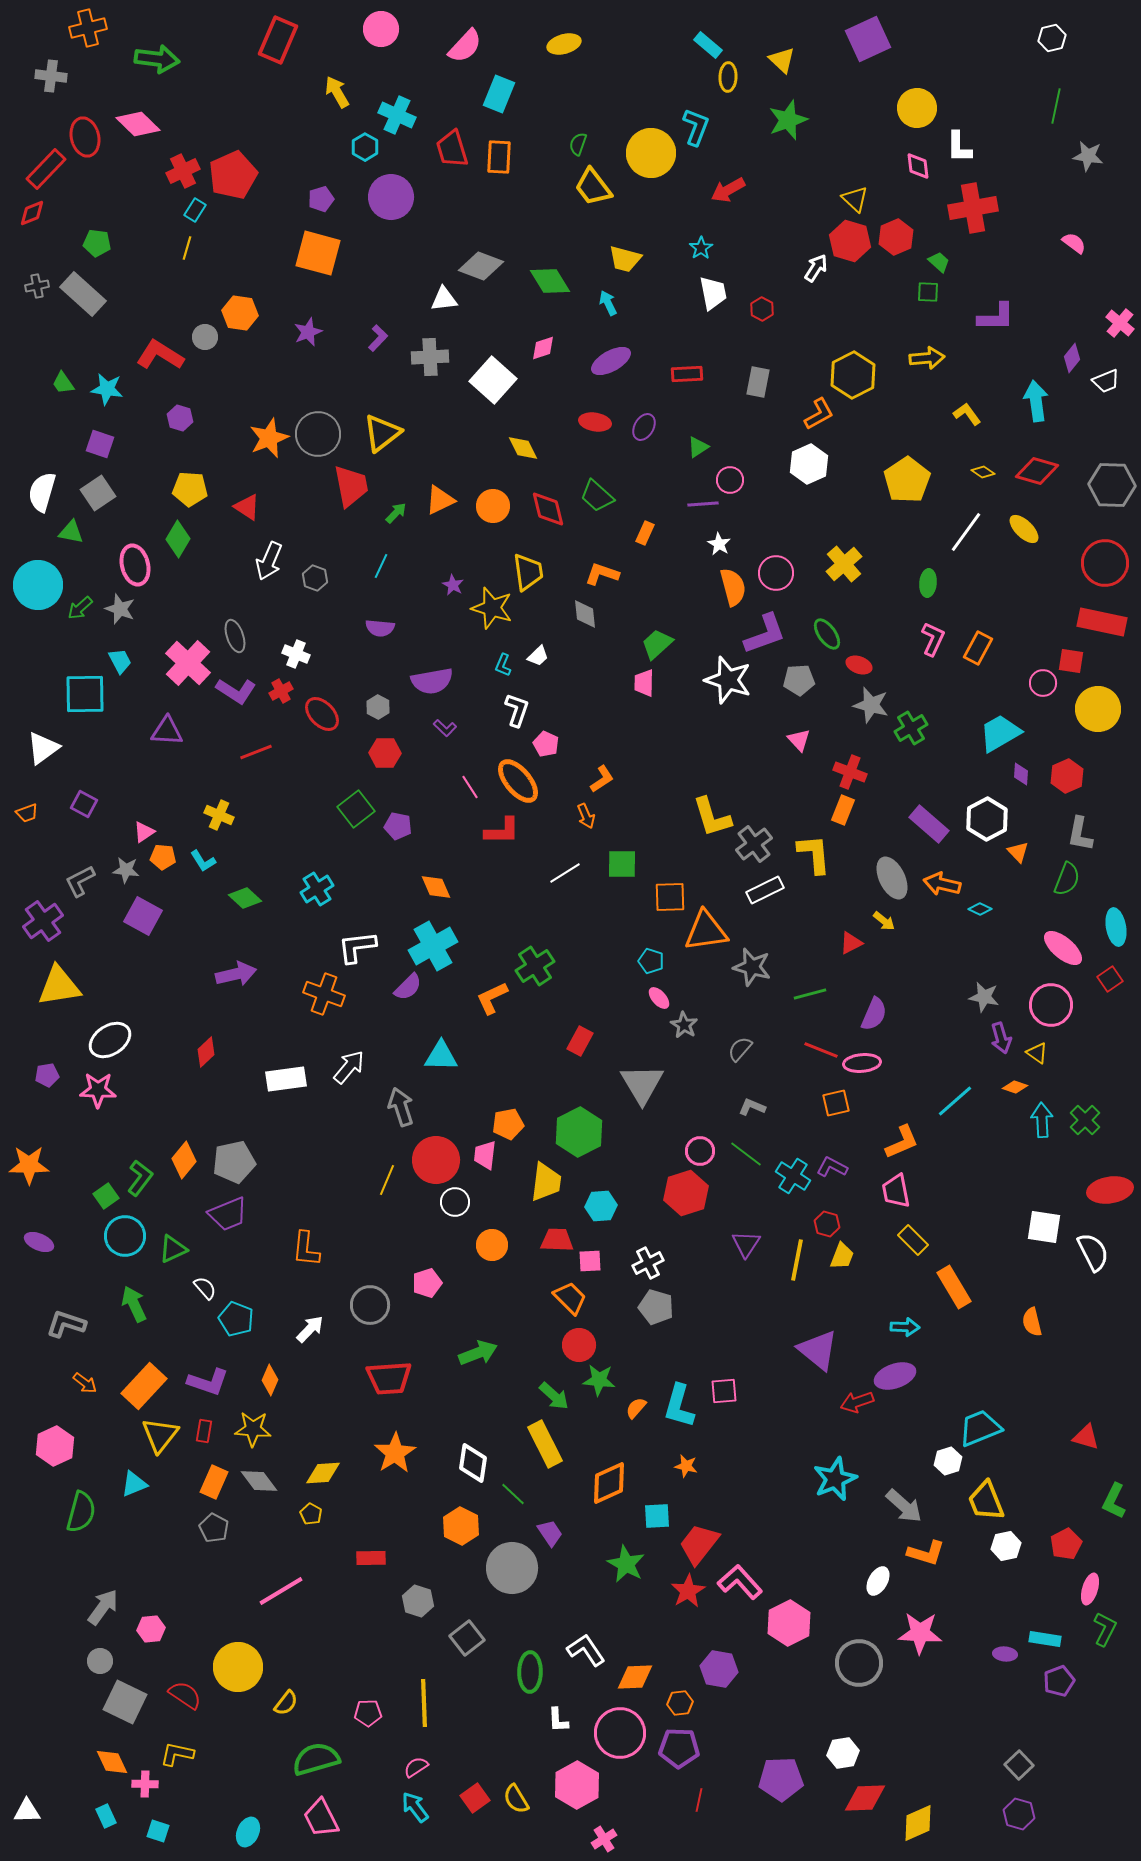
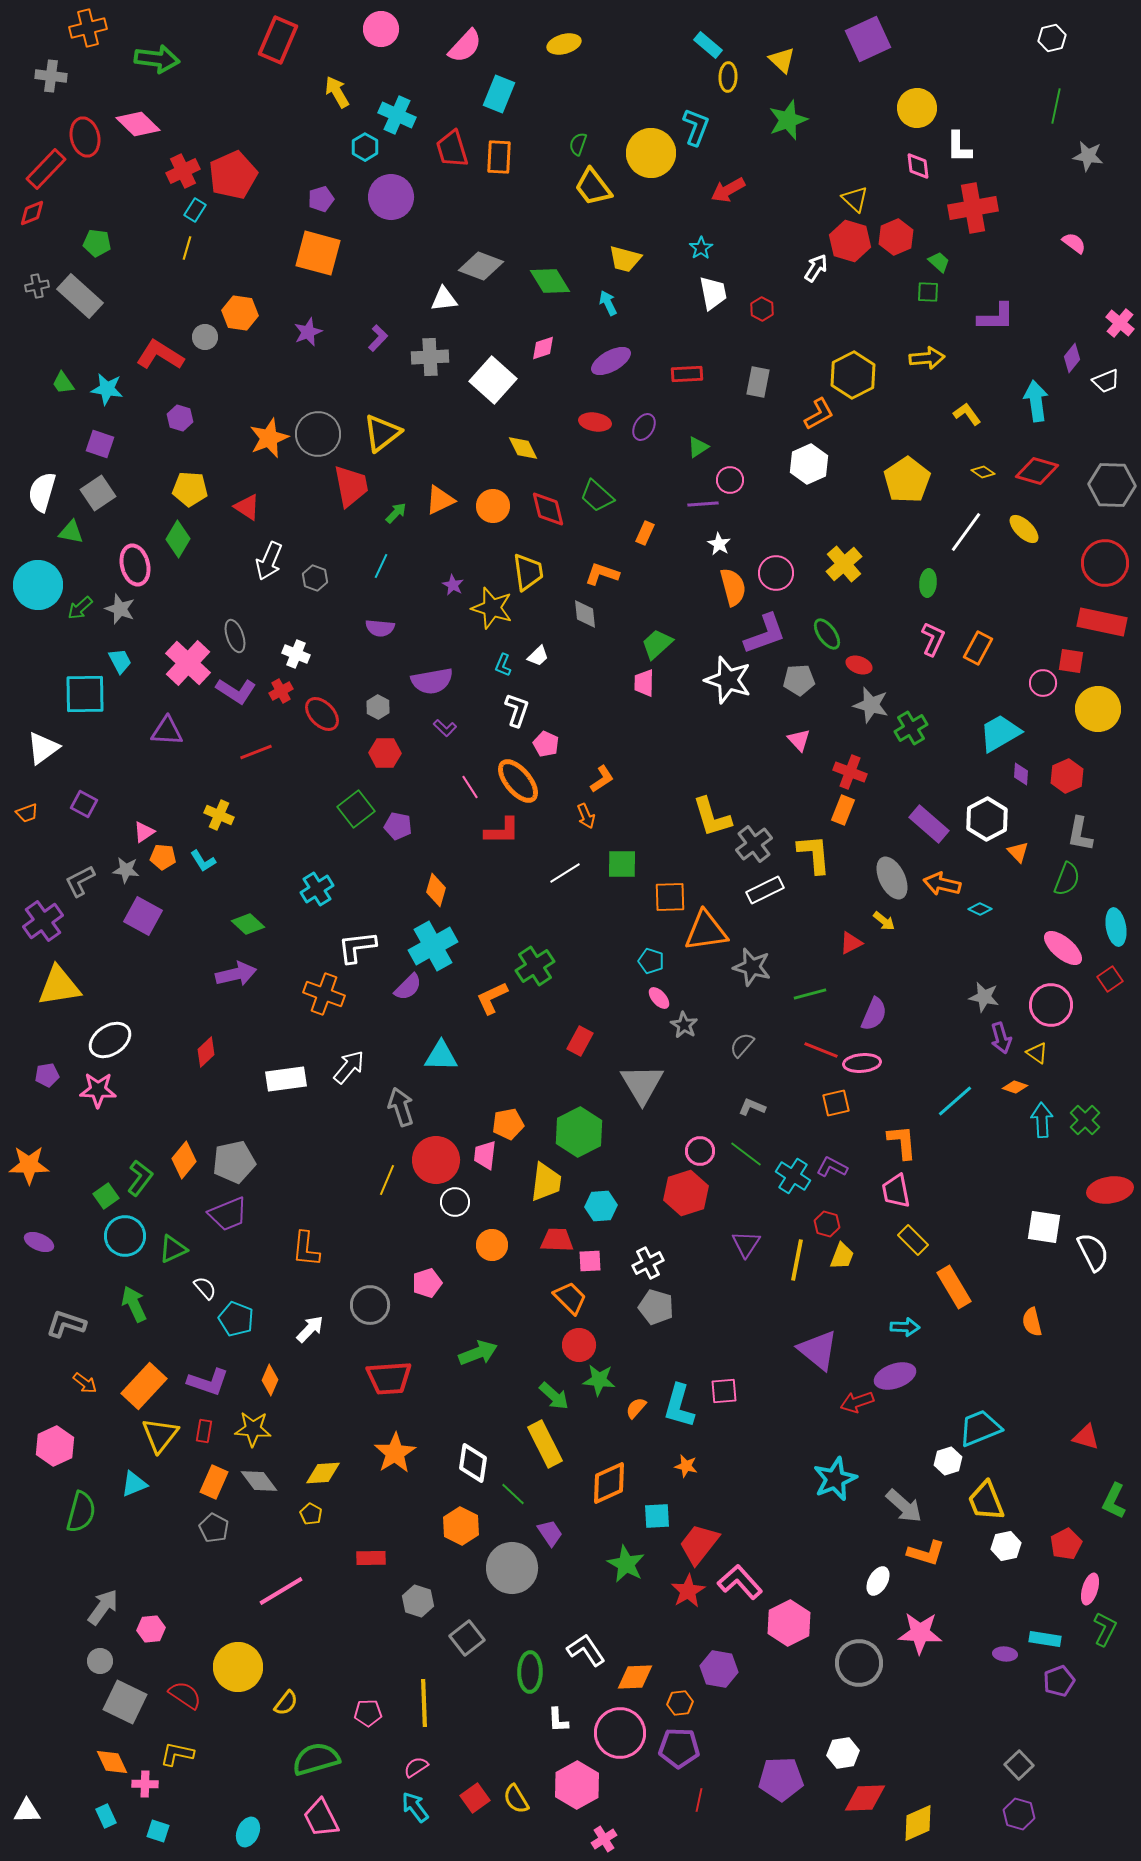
gray rectangle at (83, 294): moved 3 px left, 2 px down
orange diamond at (436, 887): moved 3 px down; rotated 40 degrees clockwise
green diamond at (245, 898): moved 3 px right, 26 px down
gray semicircle at (740, 1049): moved 2 px right, 4 px up
orange L-shape at (902, 1142): rotated 72 degrees counterclockwise
